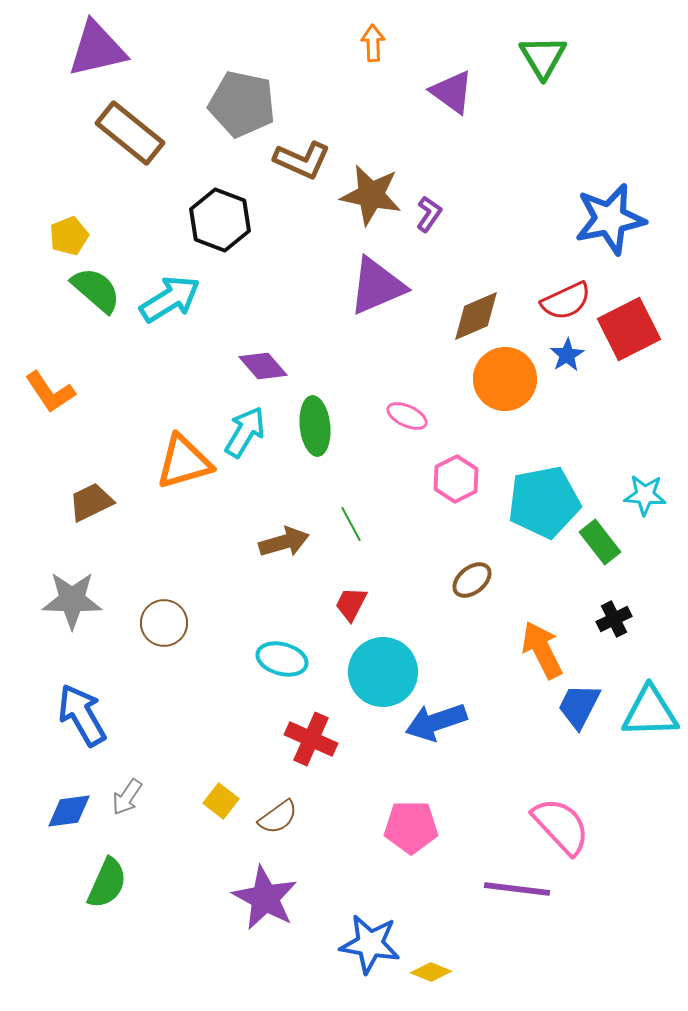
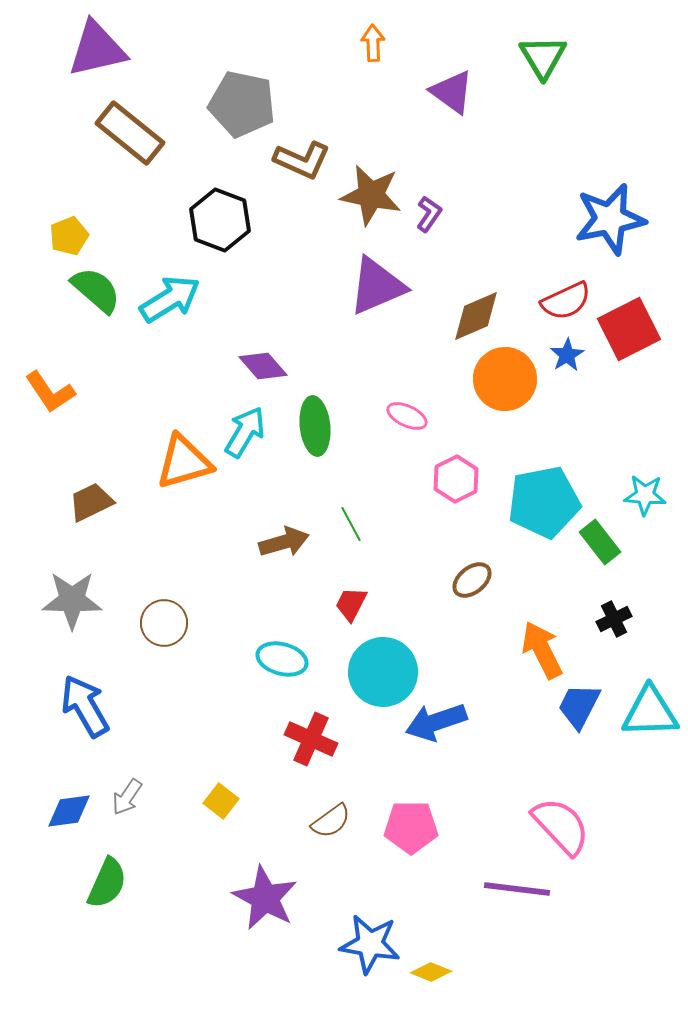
blue arrow at (82, 715): moved 3 px right, 9 px up
brown semicircle at (278, 817): moved 53 px right, 4 px down
